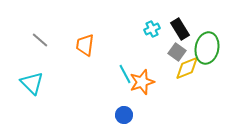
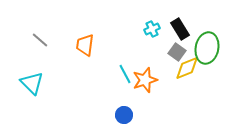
orange star: moved 3 px right, 2 px up
